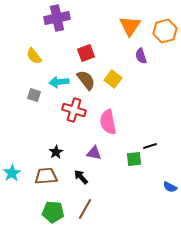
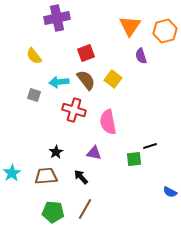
blue semicircle: moved 5 px down
